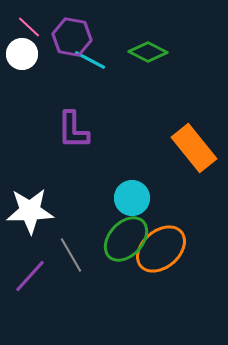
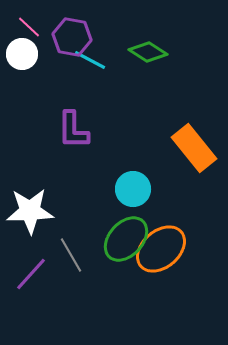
green diamond: rotated 6 degrees clockwise
cyan circle: moved 1 px right, 9 px up
purple line: moved 1 px right, 2 px up
